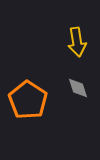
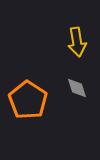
gray diamond: moved 1 px left
